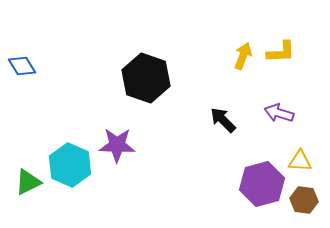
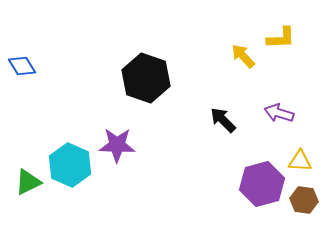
yellow L-shape: moved 14 px up
yellow arrow: rotated 64 degrees counterclockwise
